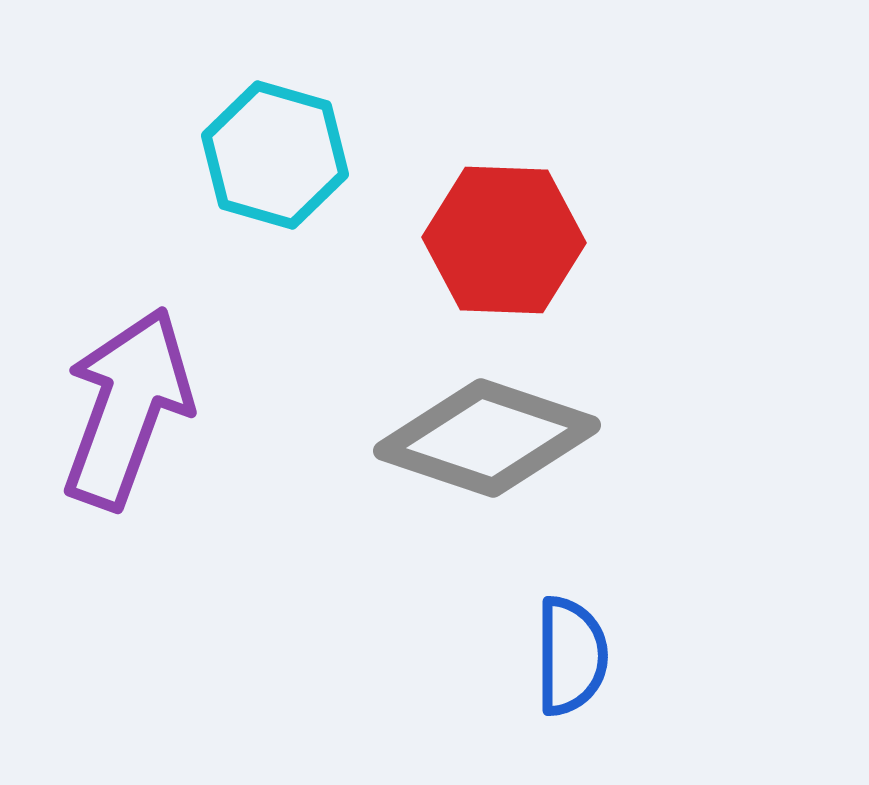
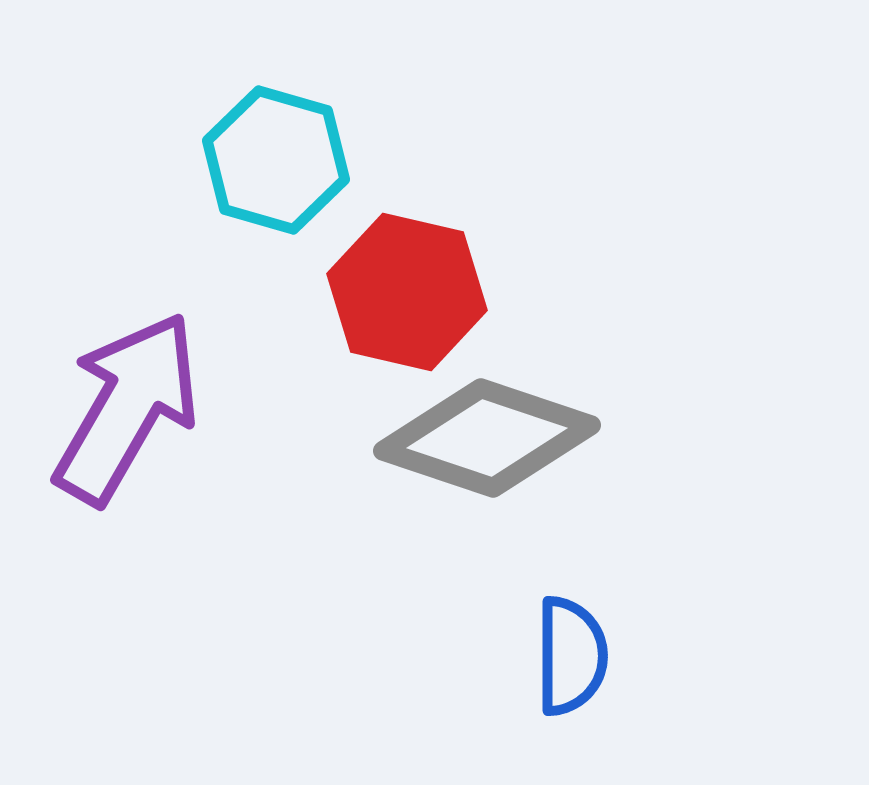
cyan hexagon: moved 1 px right, 5 px down
red hexagon: moved 97 px left, 52 px down; rotated 11 degrees clockwise
purple arrow: rotated 10 degrees clockwise
